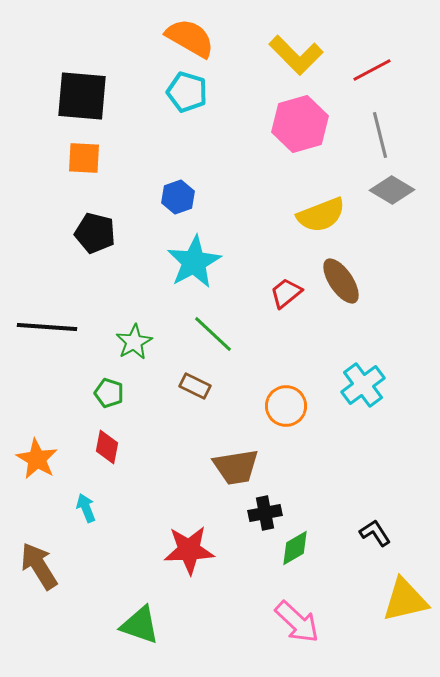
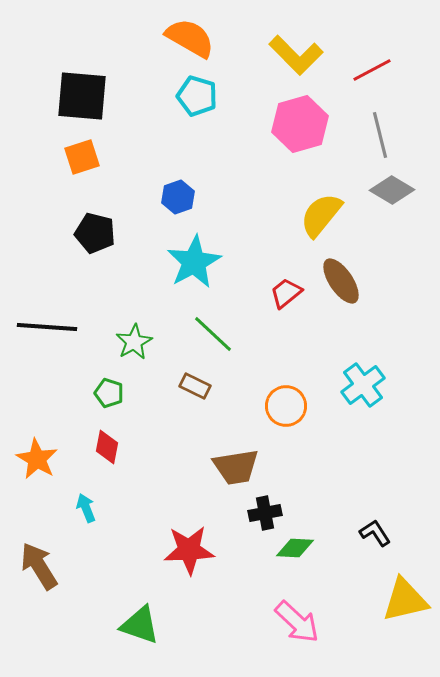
cyan pentagon: moved 10 px right, 4 px down
orange square: moved 2 px left, 1 px up; rotated 21 degrees counterclockwise
yellow semicircle: rotated 150 degrees clockwise
green diamond: rotated 33 degrees clockwise
